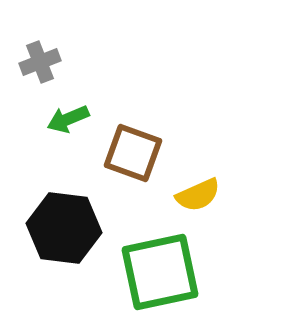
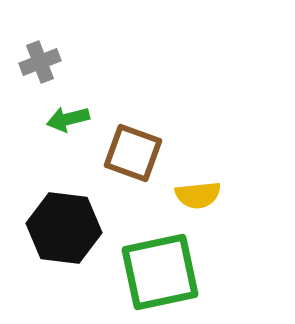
green arrow: rotated 9 degrees clockwise
yellow semicircle: rotated 18 degrees clockwise
